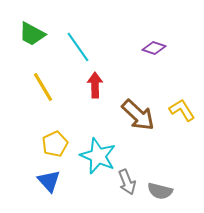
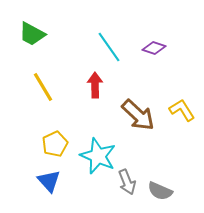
cyan line: moved 31 px right
gray semicircle: rotated 10 degrees clockwise
